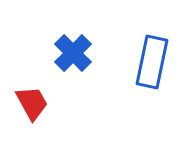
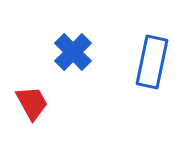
blue cross: moved 1 px up
